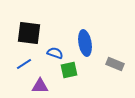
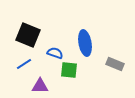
black square: moved 1 px left, 2 px down; rotated 15 degrees clockwise
green square: rotated 18 degrees clockwise
